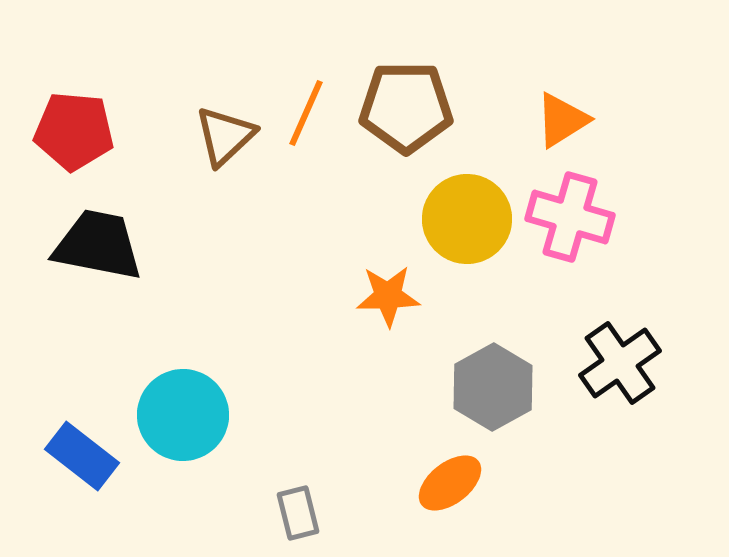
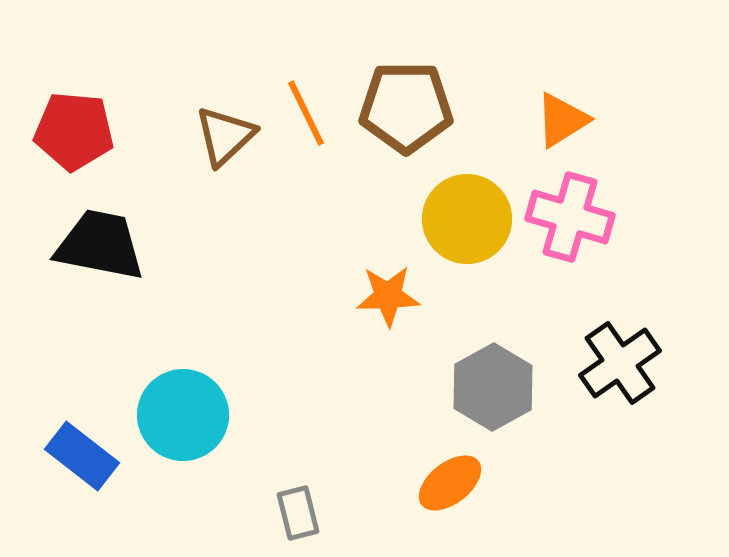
orange line: rotated 50 degrees counterclockwise
black trapezoid: moved 2 px right
